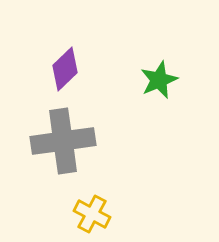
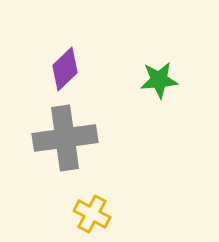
green star: rotated 18 degrees clockwise
gray cross: moved 2 px right, 3 px up
